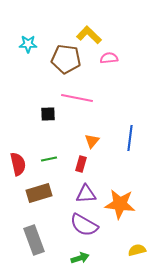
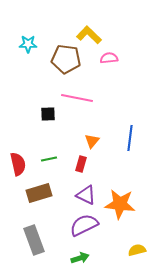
purple triangle: moved 1 px down; rotated 30 degrees clockwise
purple semicircle: rotated 124 degrees clockwise
